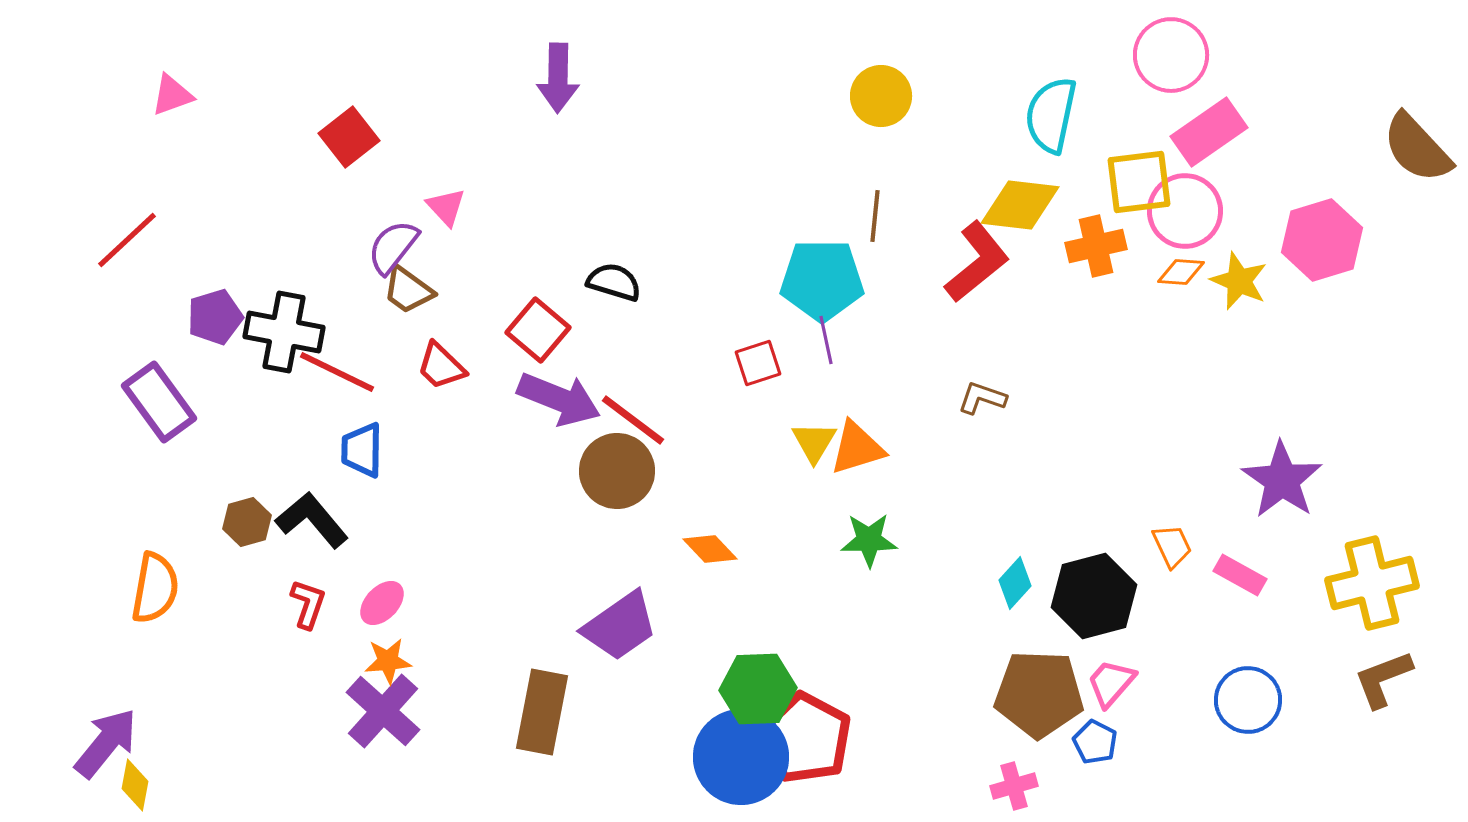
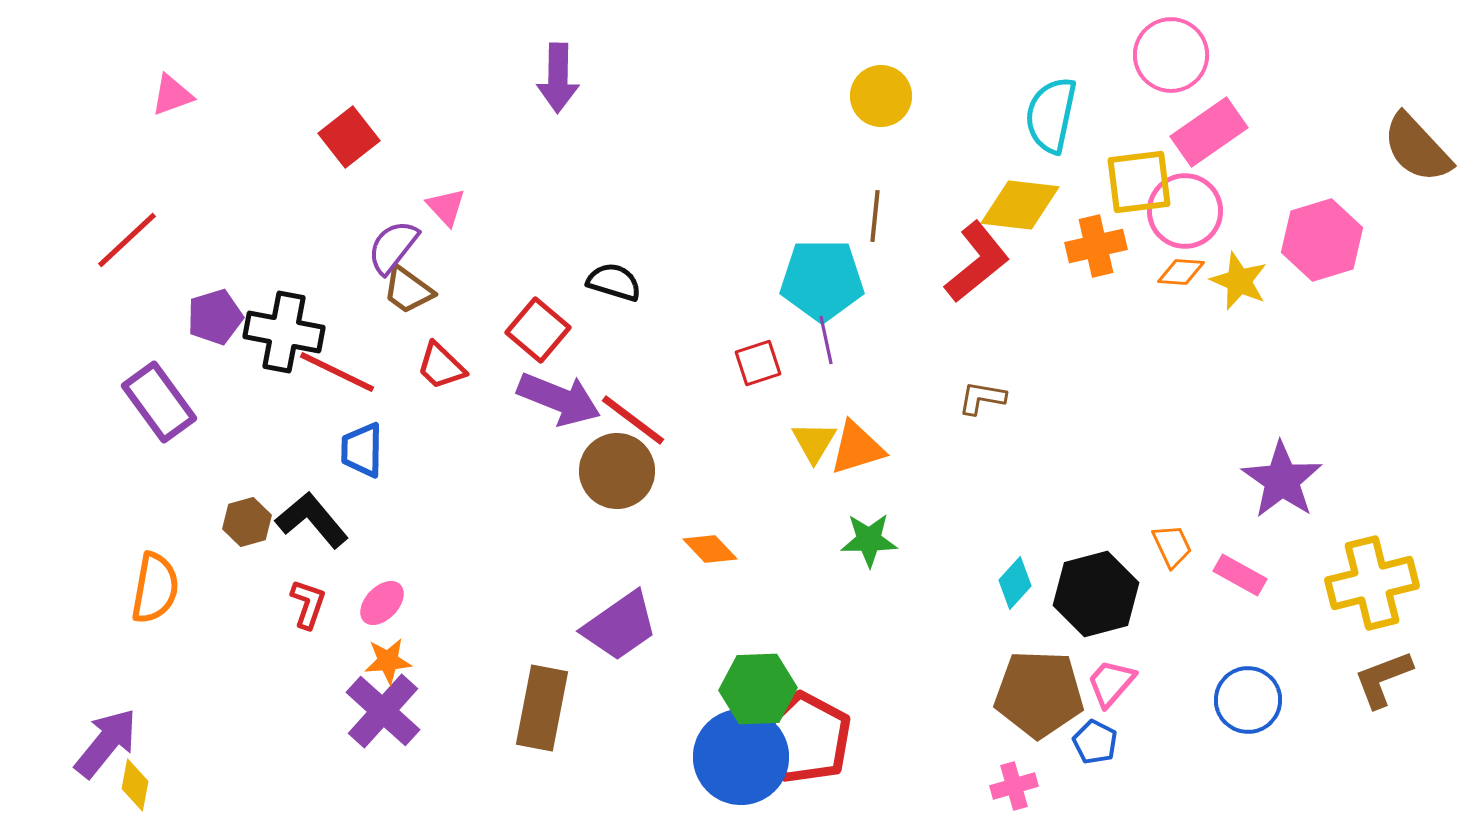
brown L-shape at (982, 398): rotated 9 degrees counterclockwise
black hexagon at (1094, 596): moved 2 px right, 2 px up
brown rectangle at (542, 712): moved 4 px up
